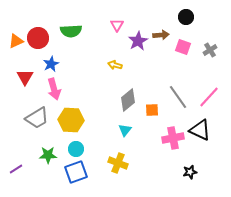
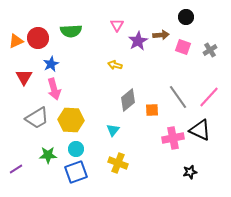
red triangle: moved 1 px left
cyan triangle: moved 12 px left
